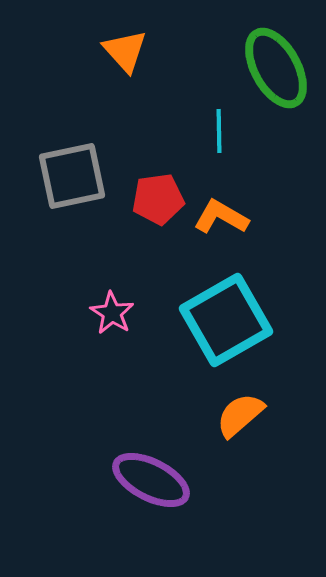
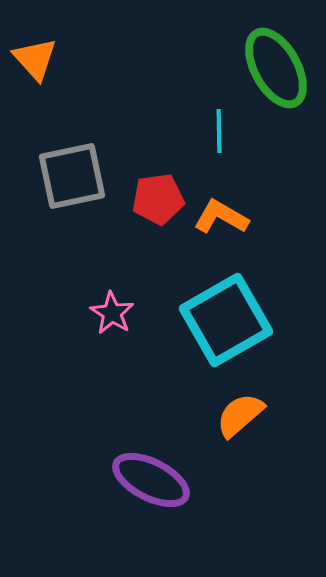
orange triangle: moved 90 px left, 8 px down
